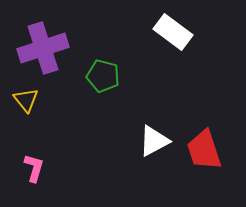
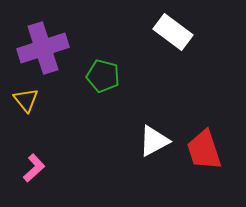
pink L-shape: rotated 32 degrees clockwise
